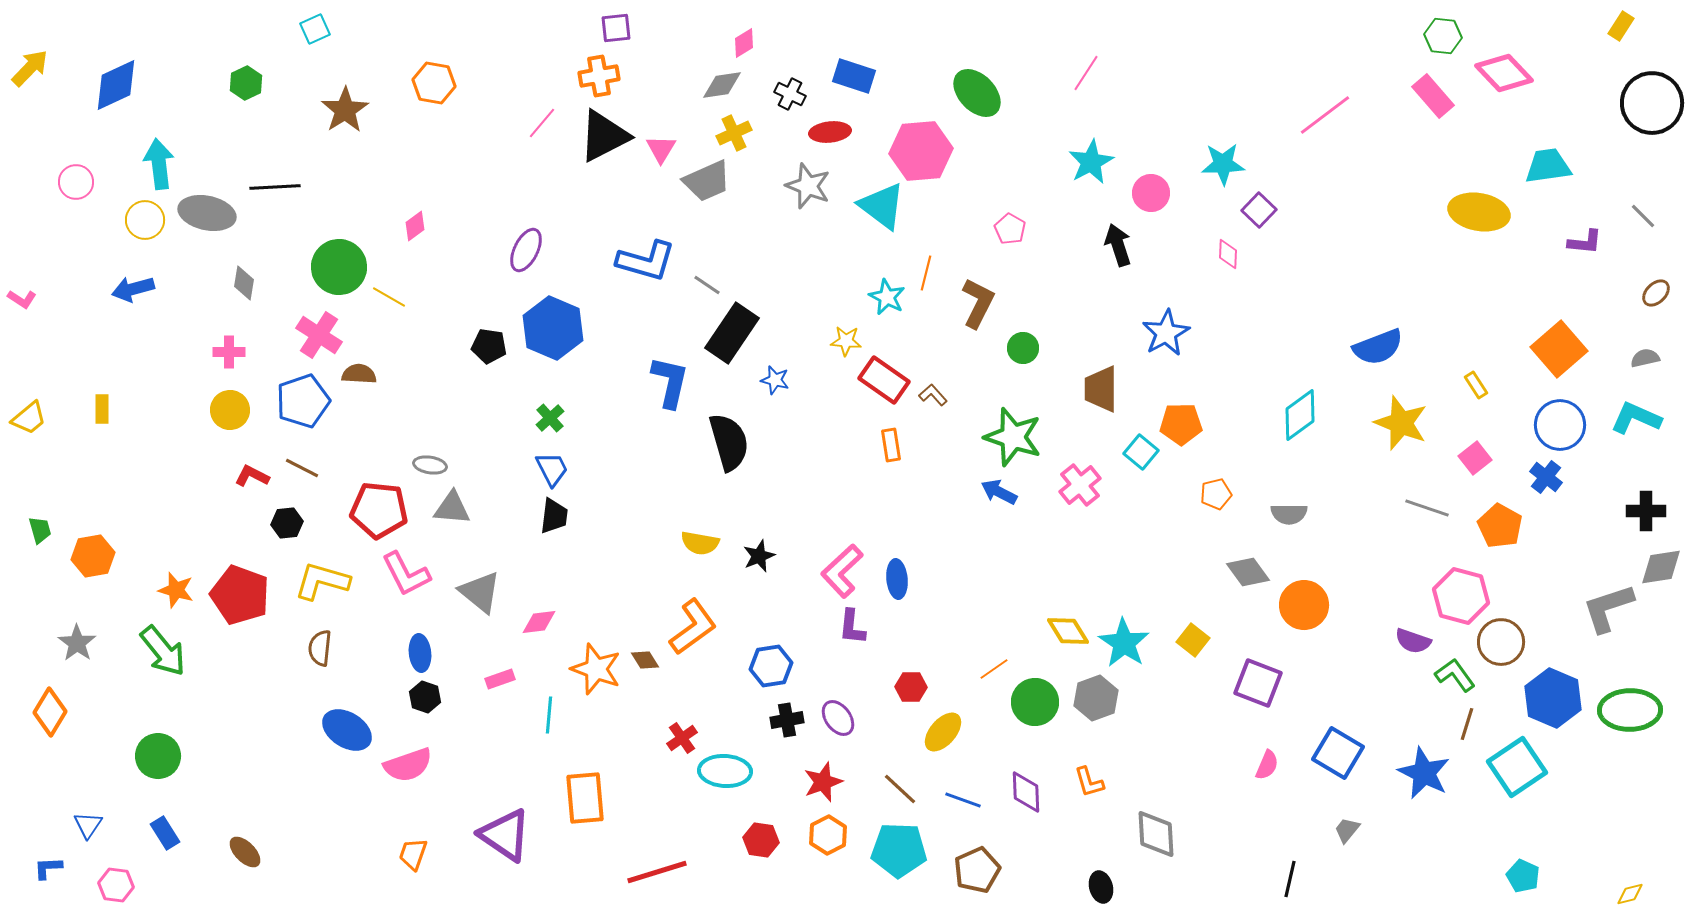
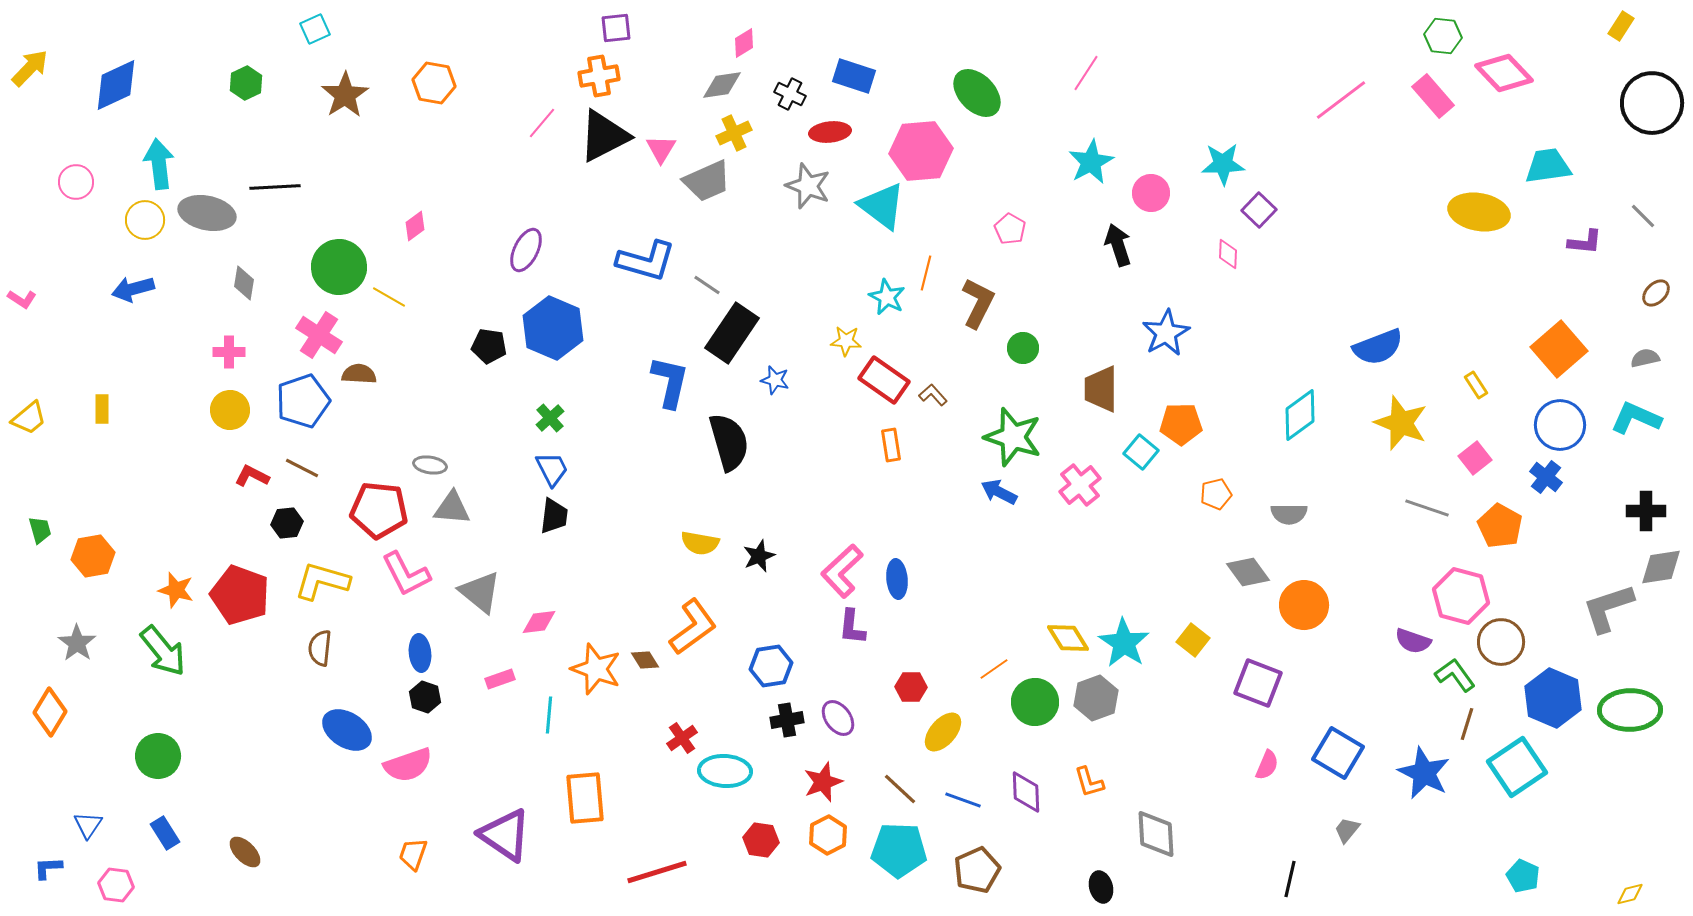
brown star at (345, 110): moved 15 px up
pink line at (1325, 115): moved 16 px right, 15 px up
yellow diamond at (1068, 631): moved 7 px down
